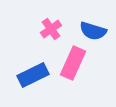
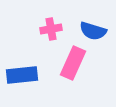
pink cross: rotated 25 degrees clockwise
blue rectangle: moved 11 px left; rotated 20 degrees clockwise
